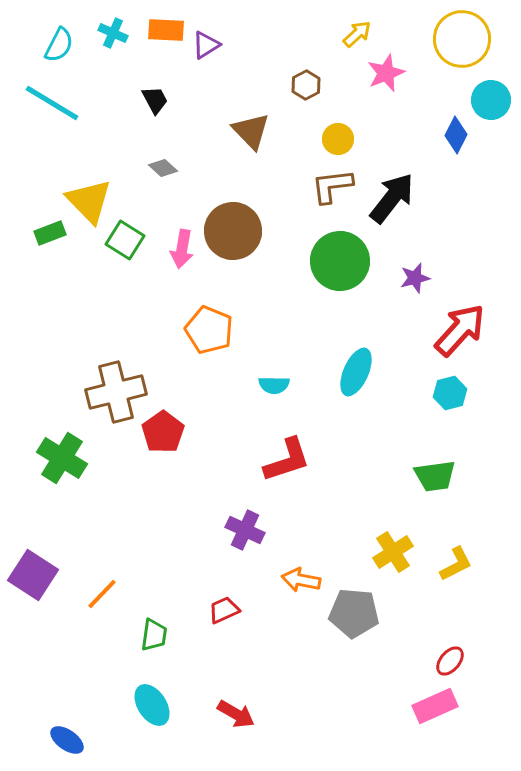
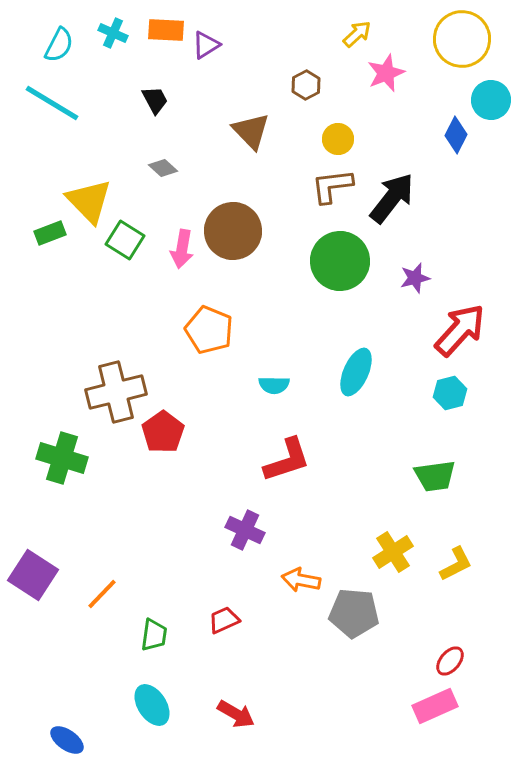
green cross at (62, 458): rotated 15 degrees counterclockwise
red trapezoid at (224, 610): moved 10 px down
